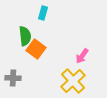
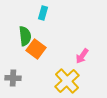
yellow cross: moved 6 px left
